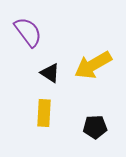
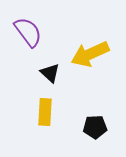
yellow arrow: moved 3 px left, 11 px up; rotated 6 degrees clockwise
black triangle: rotated 10 degrees clockwise
yellow rectangle: moved 1 px right, 1 px up
